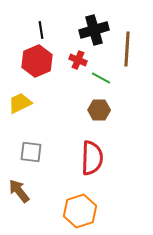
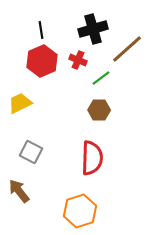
black cross: moved 1 px left, 1 px up
brown line: rotated 44 degrees clockwise
red hexagon: moved 5 px right
green line: rotated 66 degrees counterclockwise
gray square: rotated 20 degrees clockwise
